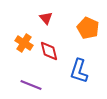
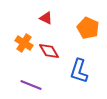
red triangle: rotated 24 degrees counterclockwise
red diamond: rotated 15 degrees counterclockwise
